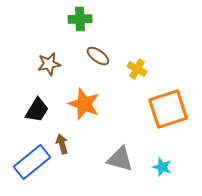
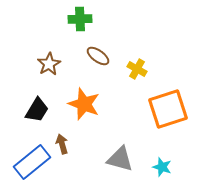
brown star: rotated 20 degrees counterclockwise
